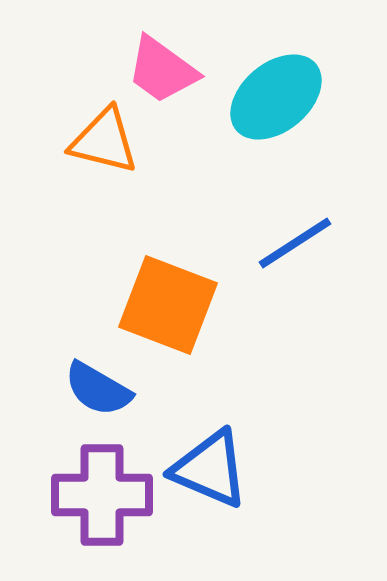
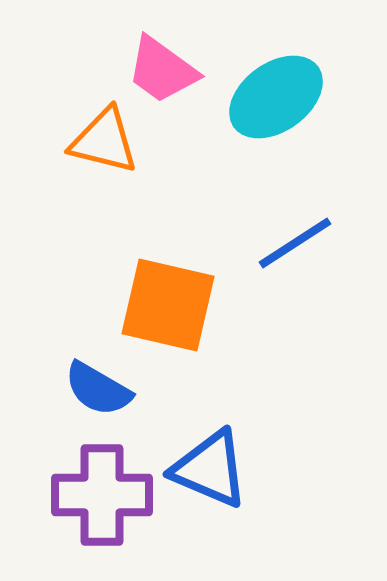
cyan ellipse: rotated 4 degrees clockwise
orange square: rotated 8 degrees counterclockwise
